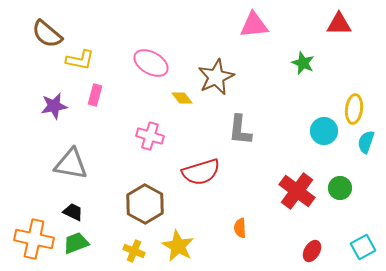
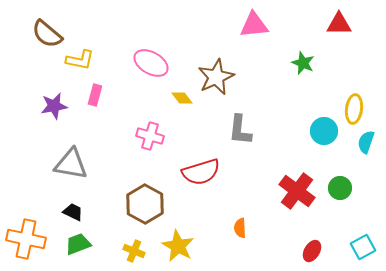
orange cross: moved 8 px left
green trapezoid: moved 2 px right, 1 px down
